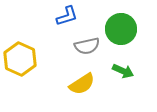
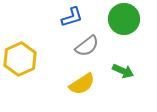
blue L-shape: moved 5 px right, 1 px down
green circle: moved 3 px right, 10 px up
gray semicircle: rotated 25 degrees counterclockwise
yellow hexagon: rotated 12 degrees clockwise
